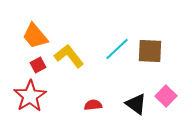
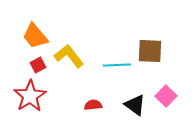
cyan line: moved 16 px down; rotated 40 degrees clockwise
black triangle: moved 1 px left, 1 px down
